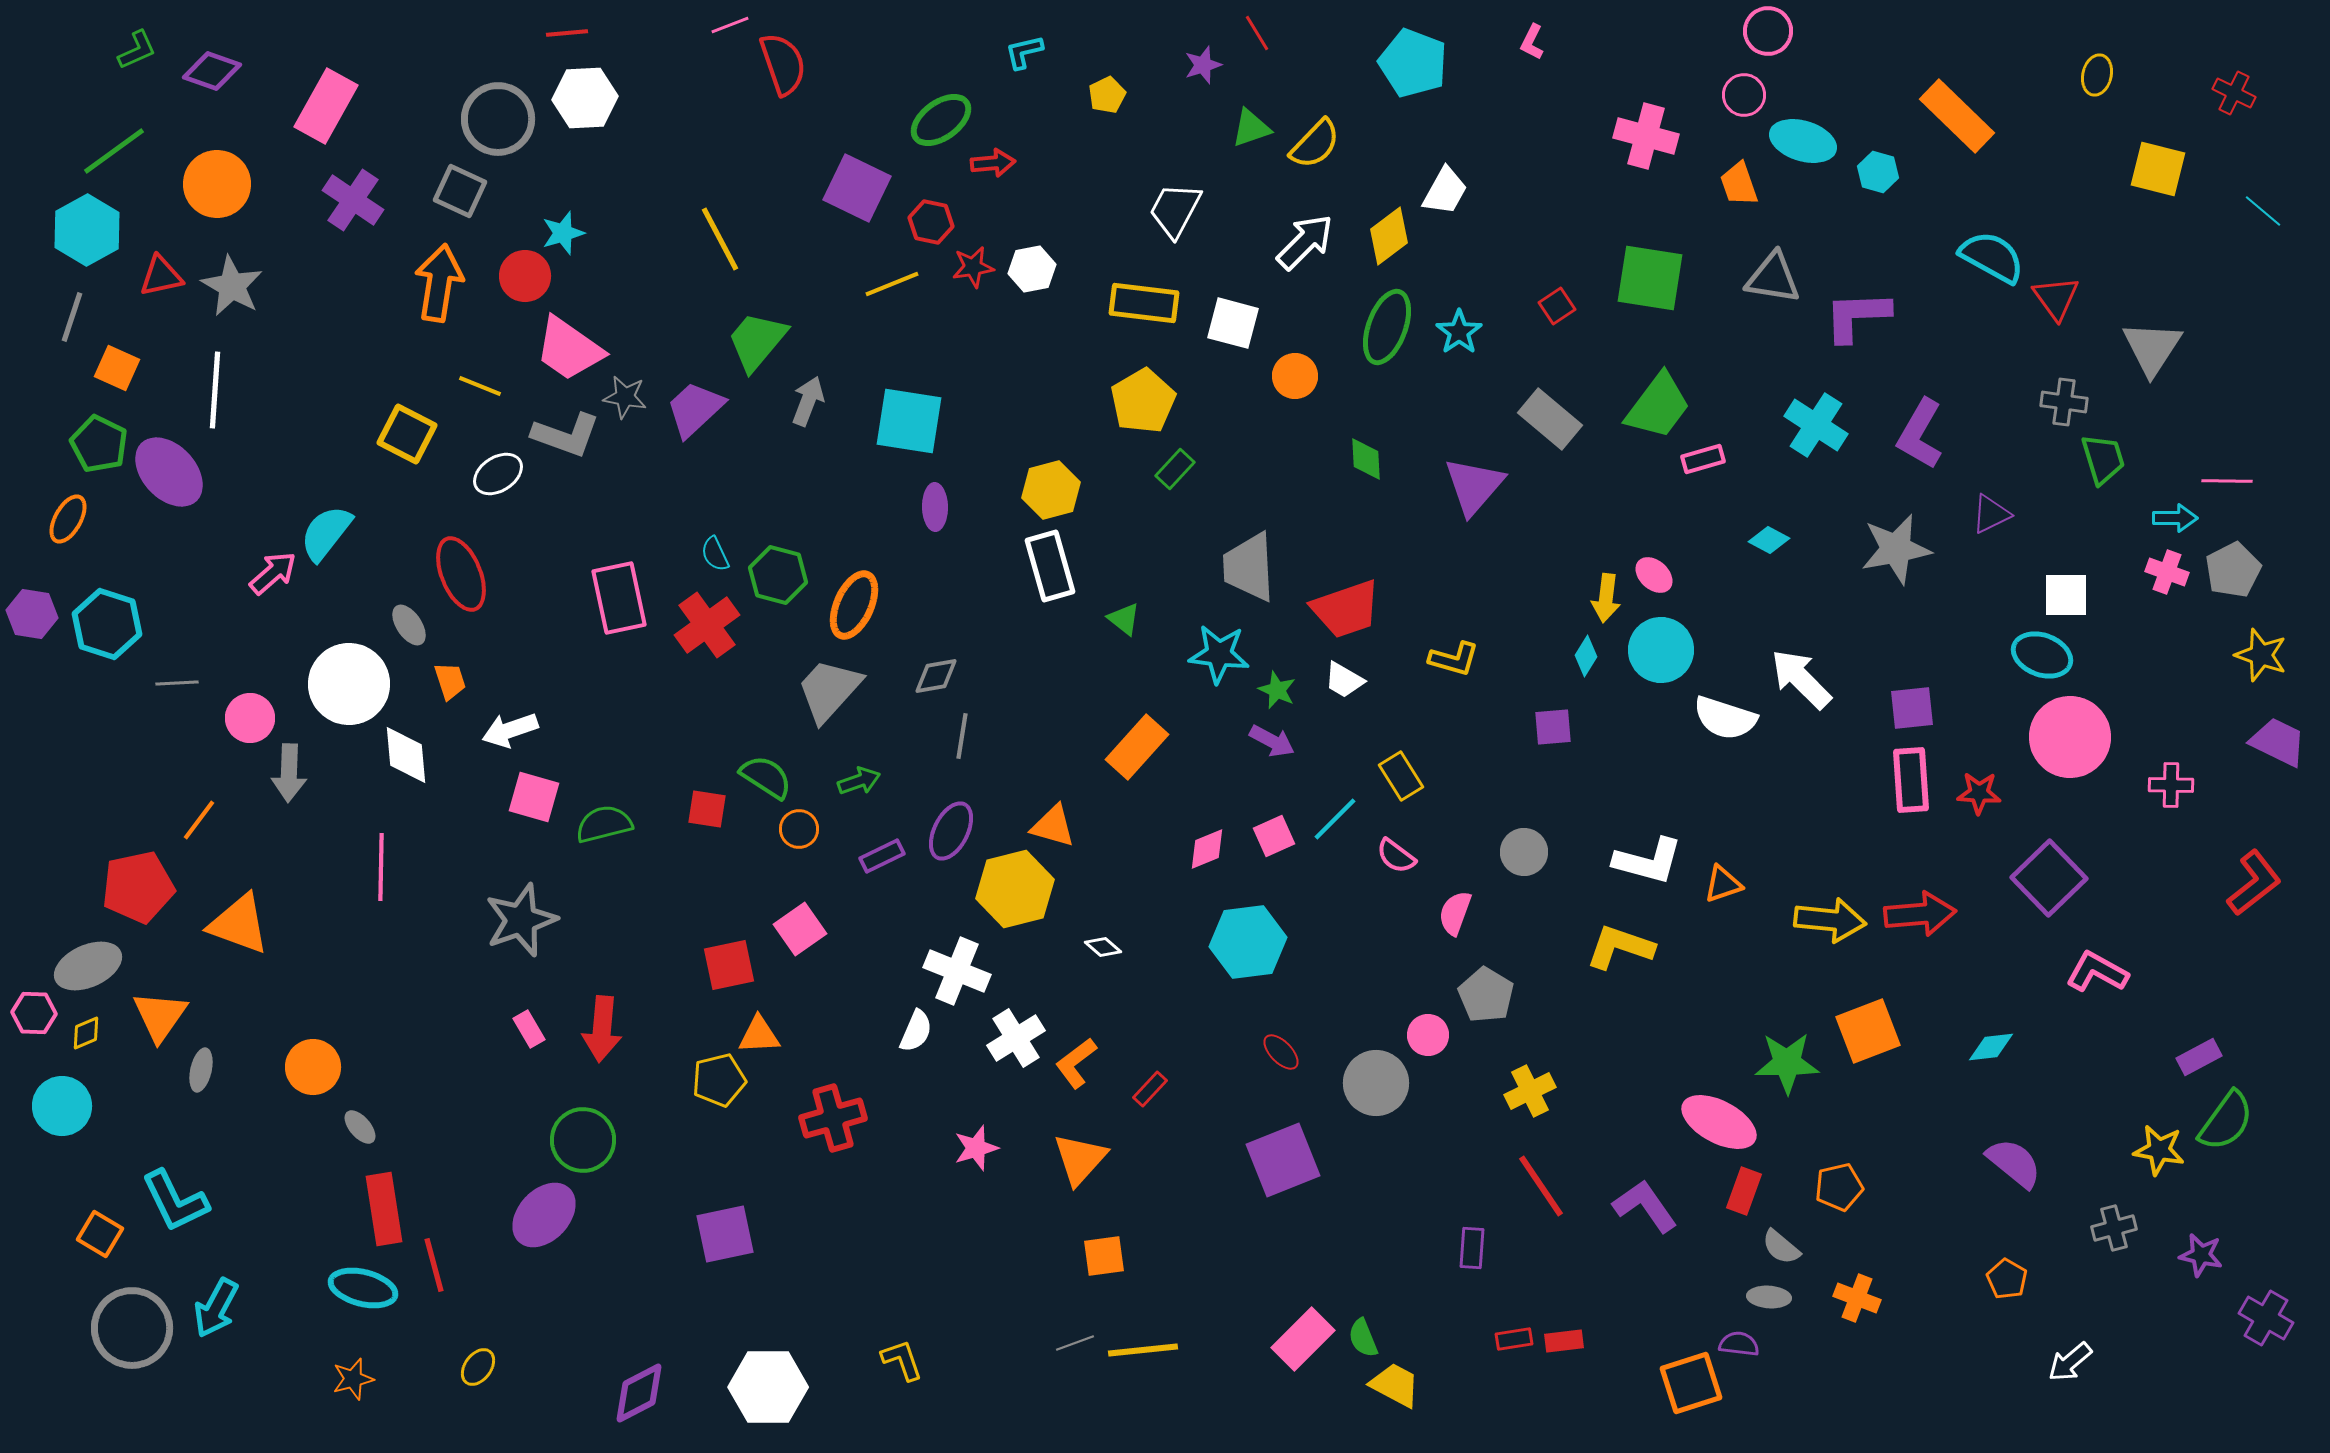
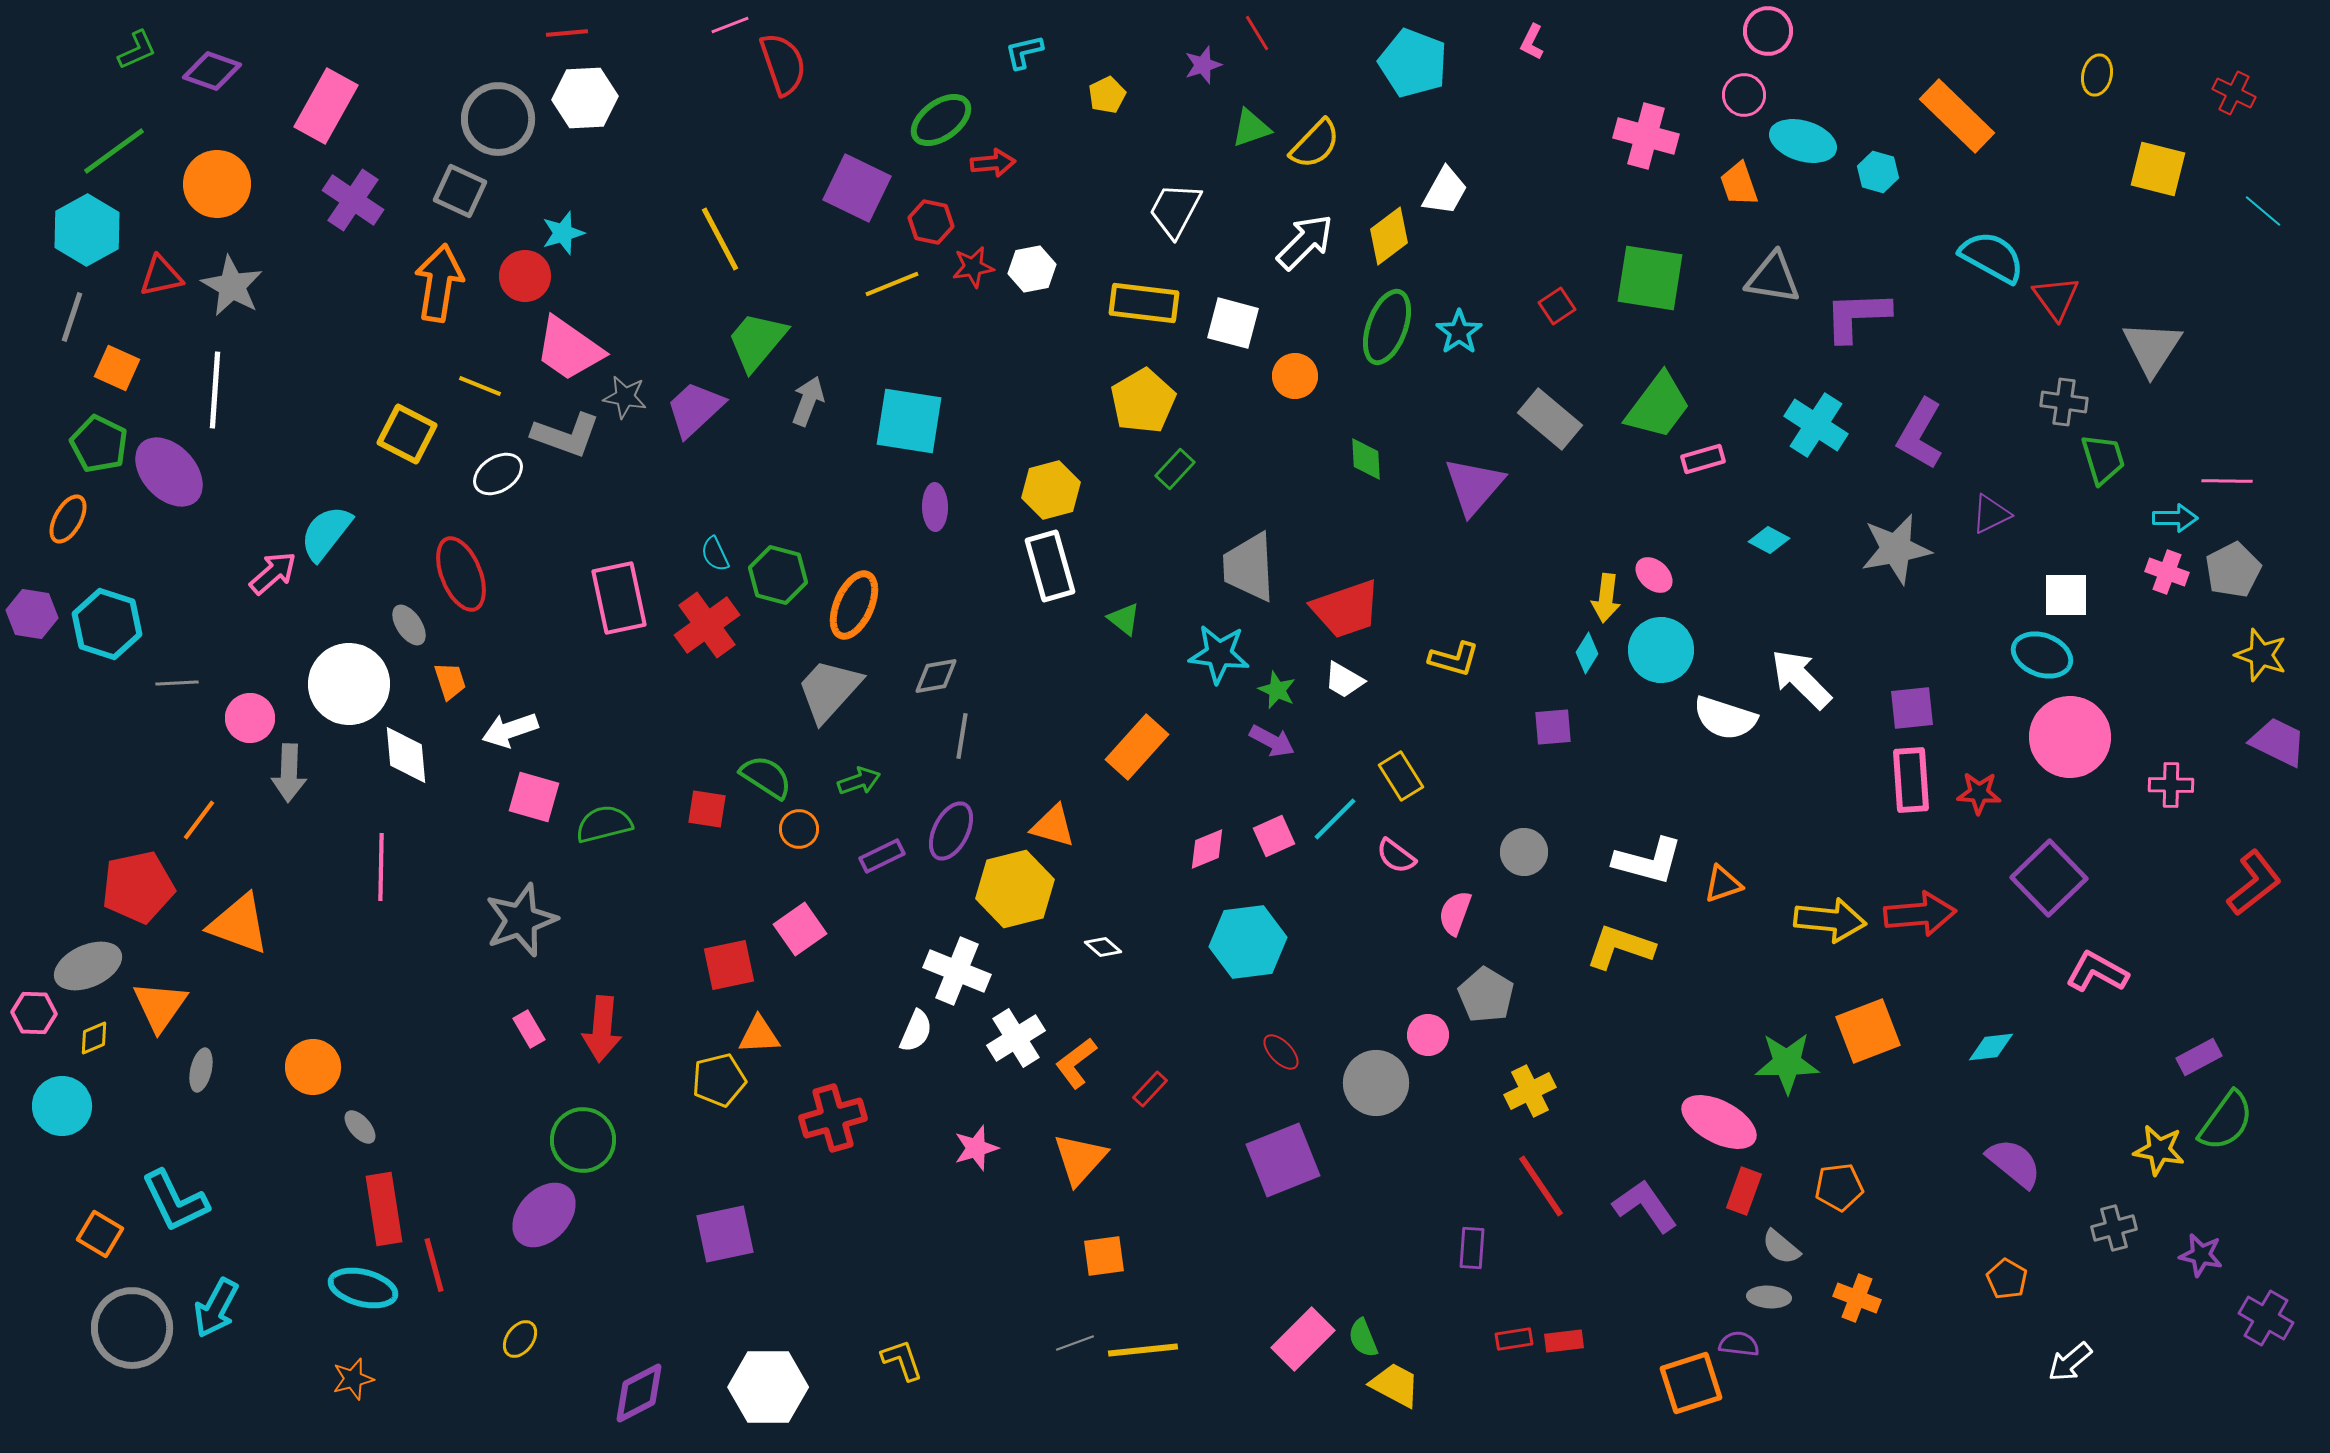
cyan diamond at (1586, 656): moved 1 px right, 3 px up
orange triangle at (160, 1016): moved 10 px up
yellow diamond at (86, 1033): moved 8 px right, 5 px down
orange pentagon at (1839, 1187): rotated 6 degrees clockwise
yellow ellipse at (478, 1367): moved 42 px right, 28 px up
